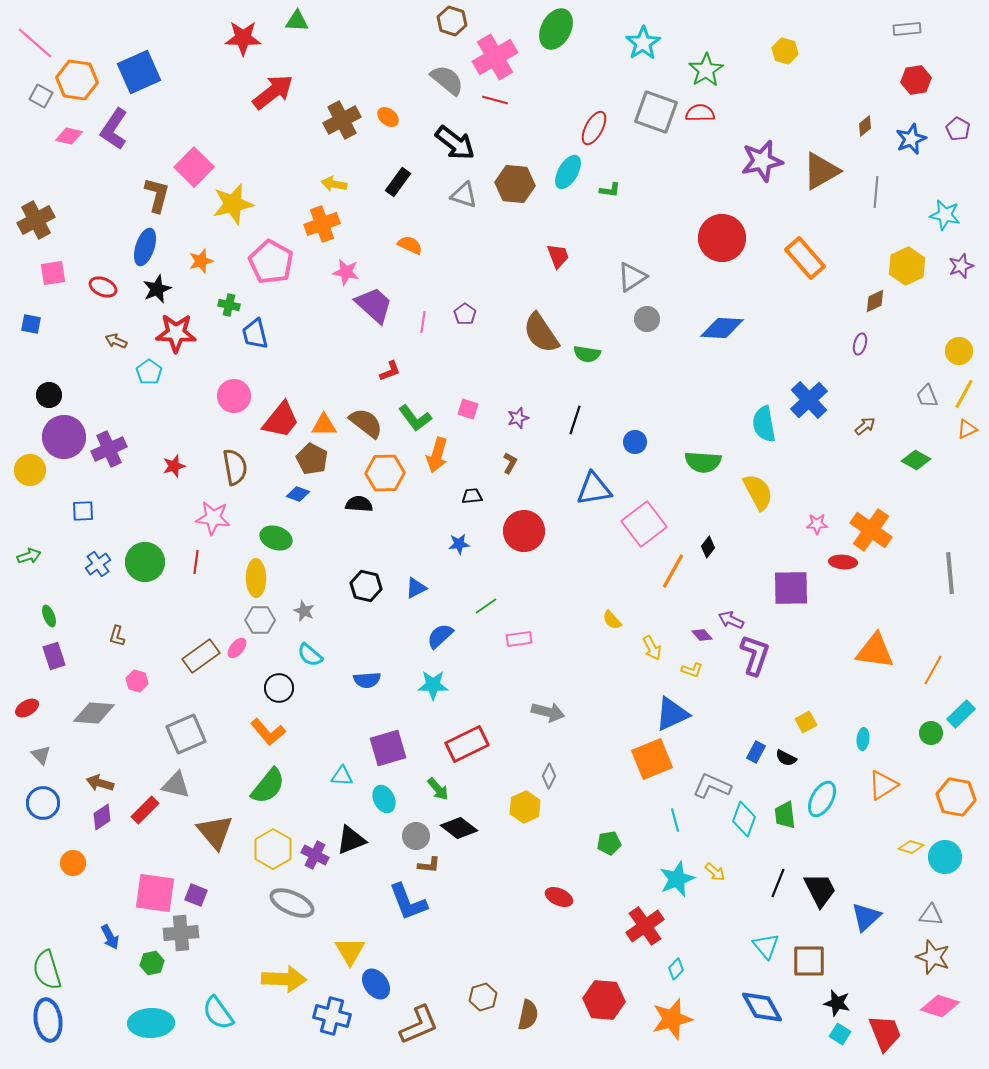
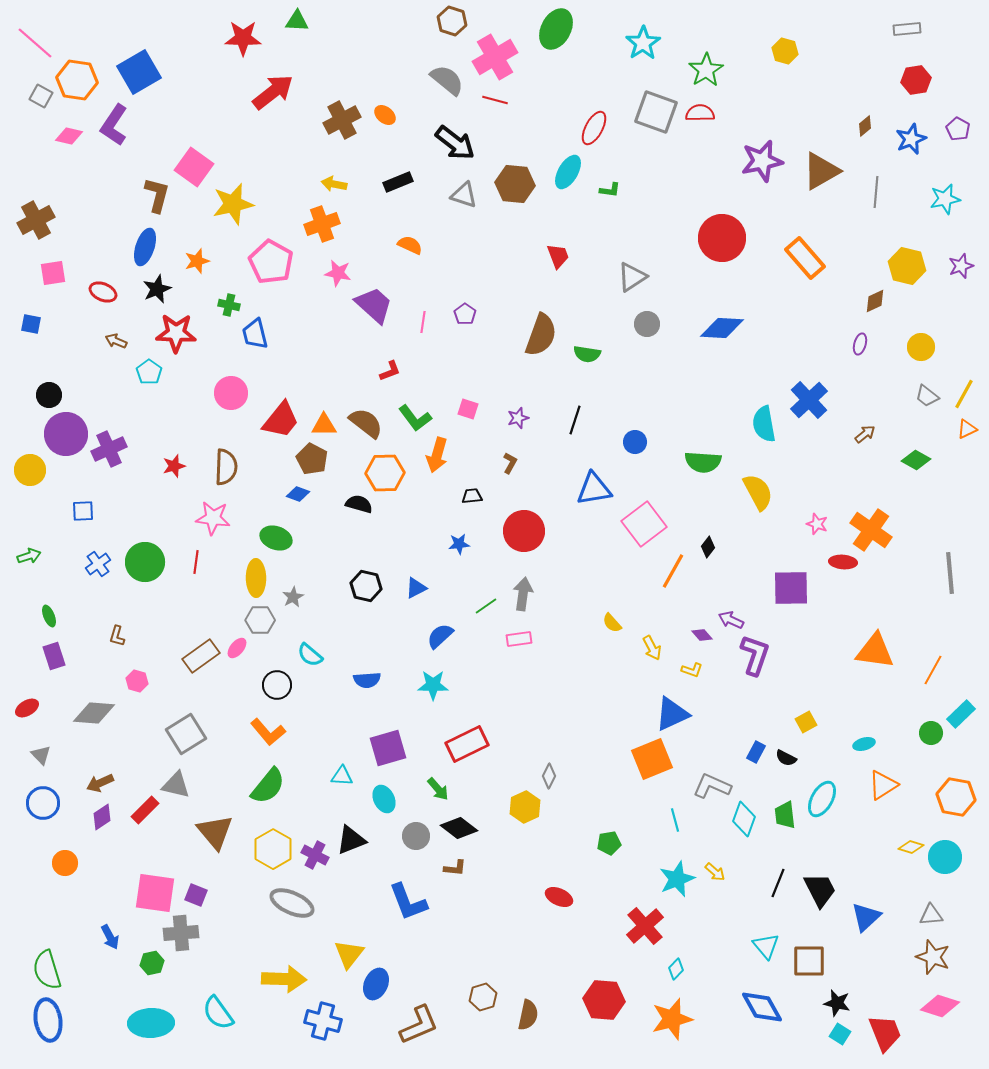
blue square at (139, 72): rotated 6 degrees counterclockwise
orange ellipse at (388, 117): moved 3 px left, 2 px up
purple L-shape at (114, 129): moved 4 px up
pink square at (194, 167): rotated 9 degrees counterclockwise
black rectangle at (398, 182): rotated 32 degrees clockwise
cyan star at (945, 215): moved 16 px up; rotated 24 degrees counterclockwise
orange star at (201, 261): moved 4 px left
yellow hexagon at (907, 266): rotated 21 degrees counterclockwise
pink star at (346, 272): moved 8 px left, 1 px down
red ellipse at (103, 287): moved 5 px down
gray circle at (647, 319): moved 5 px down
brown semicircle at (541, 333): moved 2 px down; rotated 126 degrees counterclockwise
yellow circle at (959, 351): moved 38 px left, 4 px up
pink circle at (234, 396): moved 3 px left, 3 px up
gray trapezoid at (927, 396): rotated 30 degrees counterclockwise
brown arrow at (865, 426): moved 8 px down
purple circle at (64, 437): moved 2 px right, 3 px up
brown semicircle at (235, 467): moved 9 px left; rotated 12 degrees clockwise
black semicircle at (359, 504): rotated 12 degrees clockwise
pink star at (817, 524): rotated 20 degrees clockwise
gray star at (304, 611): moved 11 px left, 14 px up; rotated 20 degrees clockwise
yellow semicircle at (612, 620): moved 3 px down
black circle at (279, 688): moved 2 px left, 3 px up
gray arrow at (548, 712): moved 25 px left, 118 px up; rotated 96 degrees counterclockwise
gray square at (186, 734): rotated 9 degrees counterclockwise
cyan ellipse at (863, 739): moved 1 px right, 5 px down; rotated 70 degrees clockwise
brown arrow at (100, 783): rotated 40 degrees counterclockwise
orange circle at (73, 863): moved 8 px left
brown L-shape at (429, 865): moved 26 px right, 3 px down
gray triangle at (931, 915): rotated 10 degrees counterclockwise
red cross at (645, 926): rotated 6 degrees counterclockwise
yellow triangle at (350, 951): moved 1 px left, 3 px down; rotated 8 degrees clockwise
blue ellipse at (376, 984): rotated 60 degrees clockwise
blue cross at (332, 1016): moved 9 px left, 5 px down
